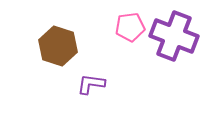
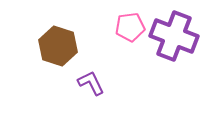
purple L-shape: moved 1 px up; rotated 56 degrees clockwise
